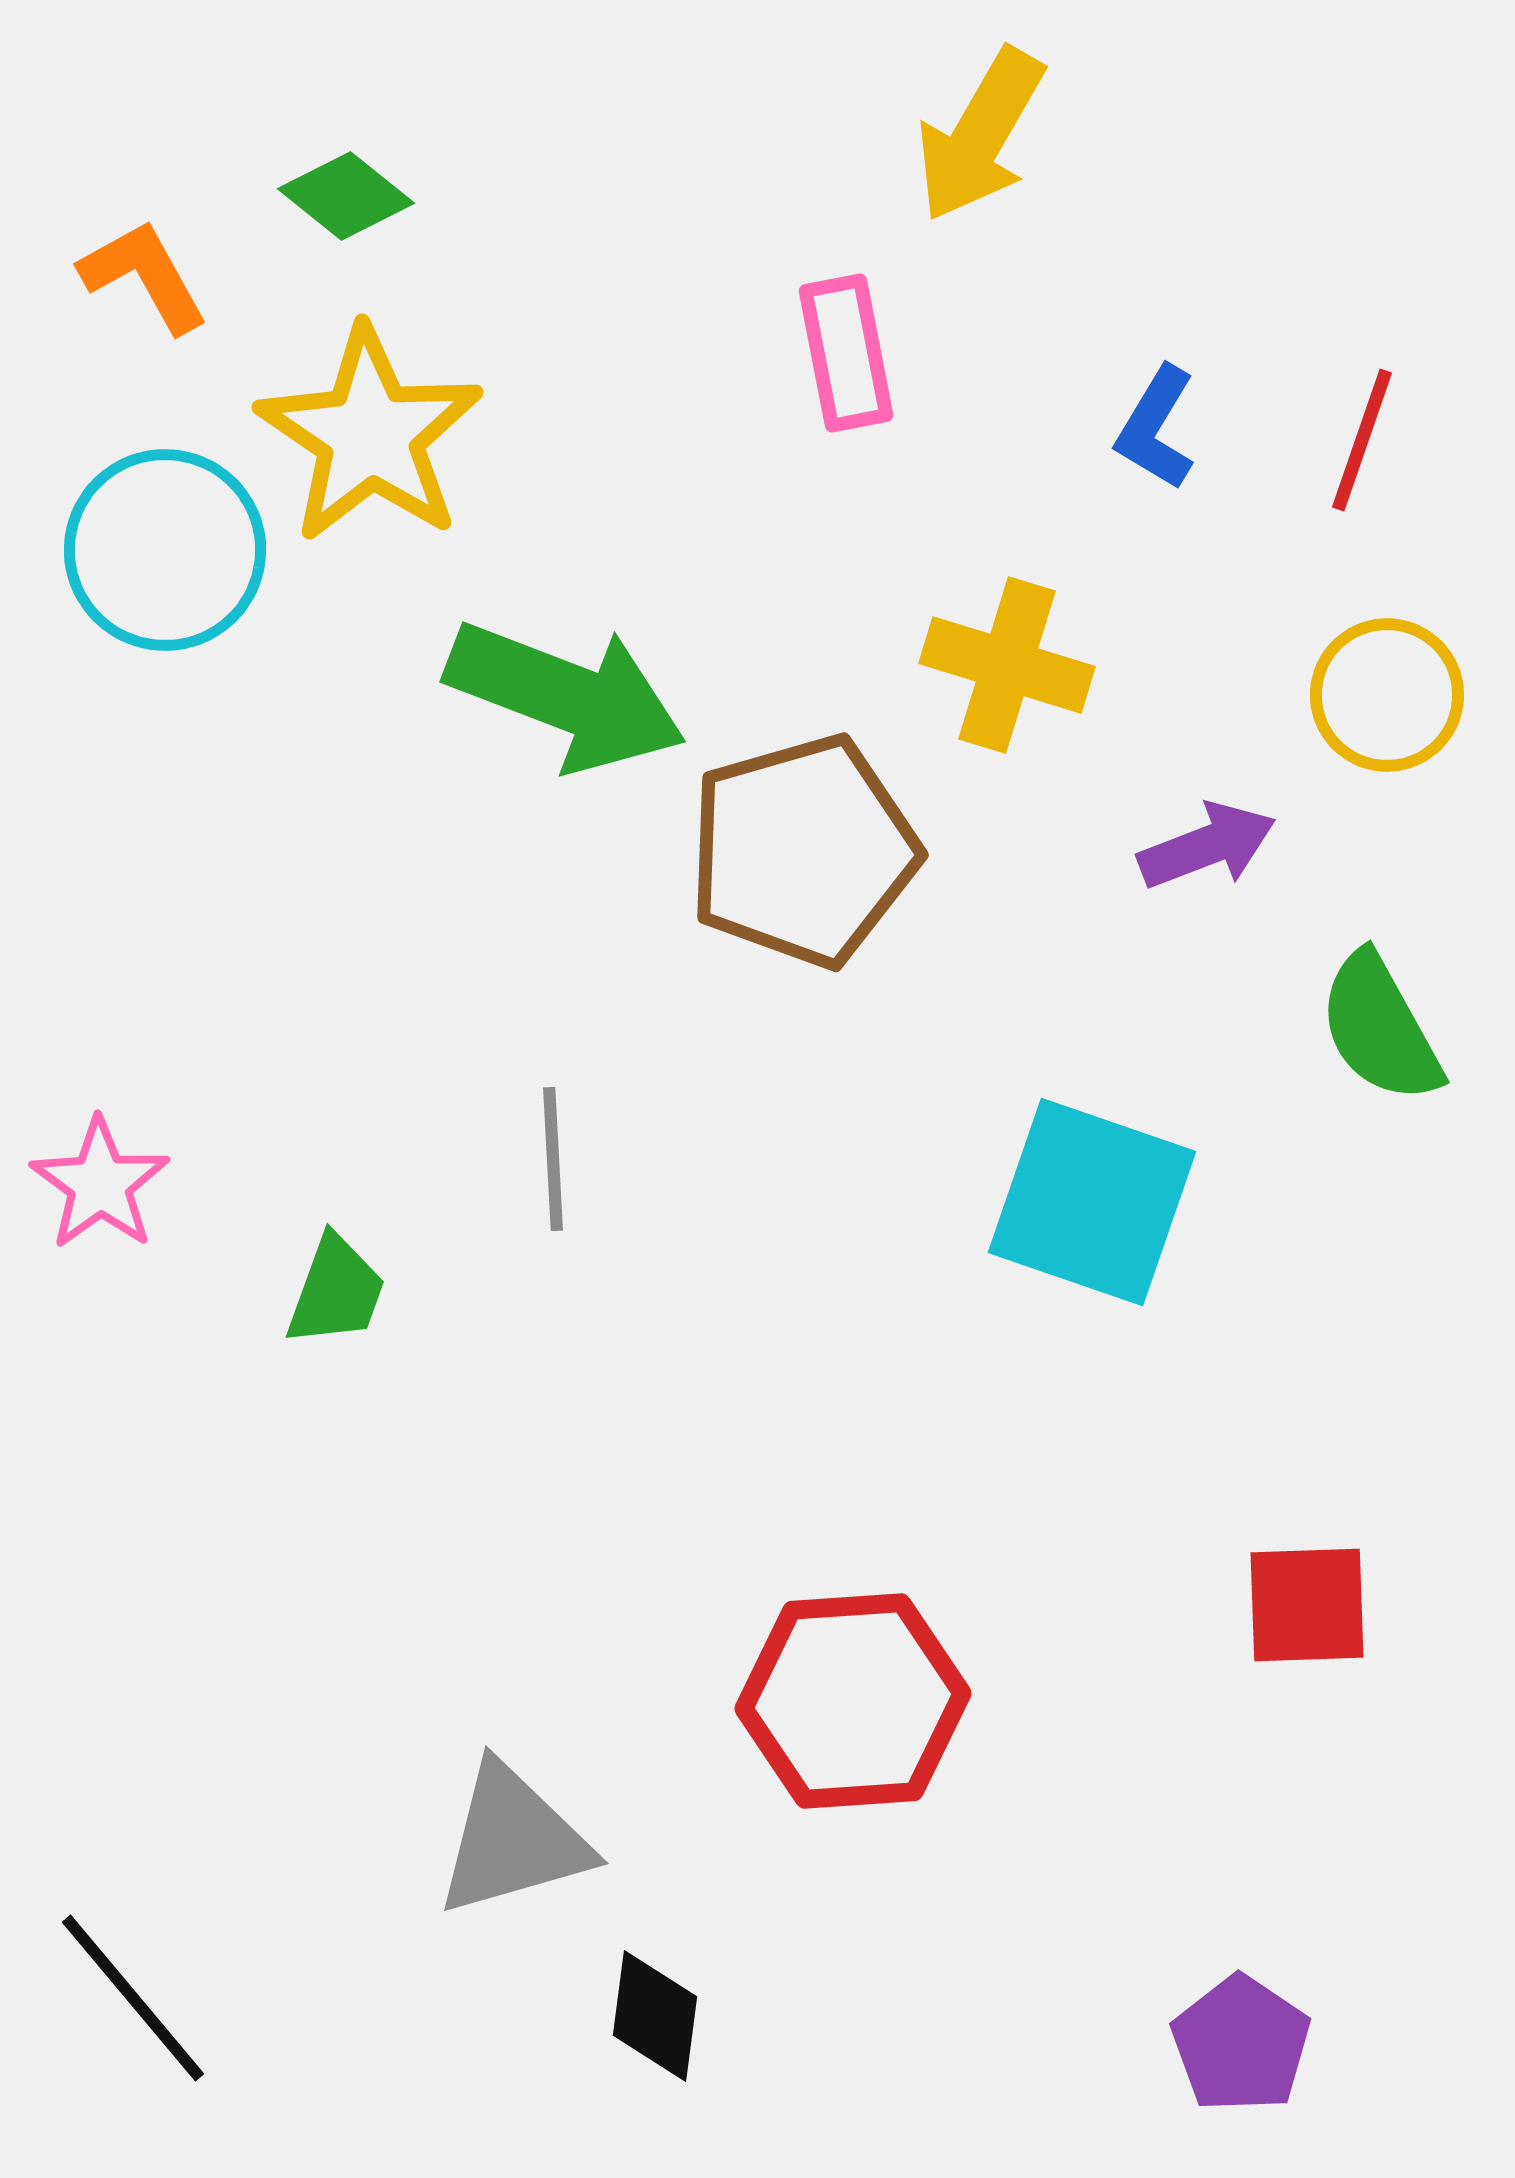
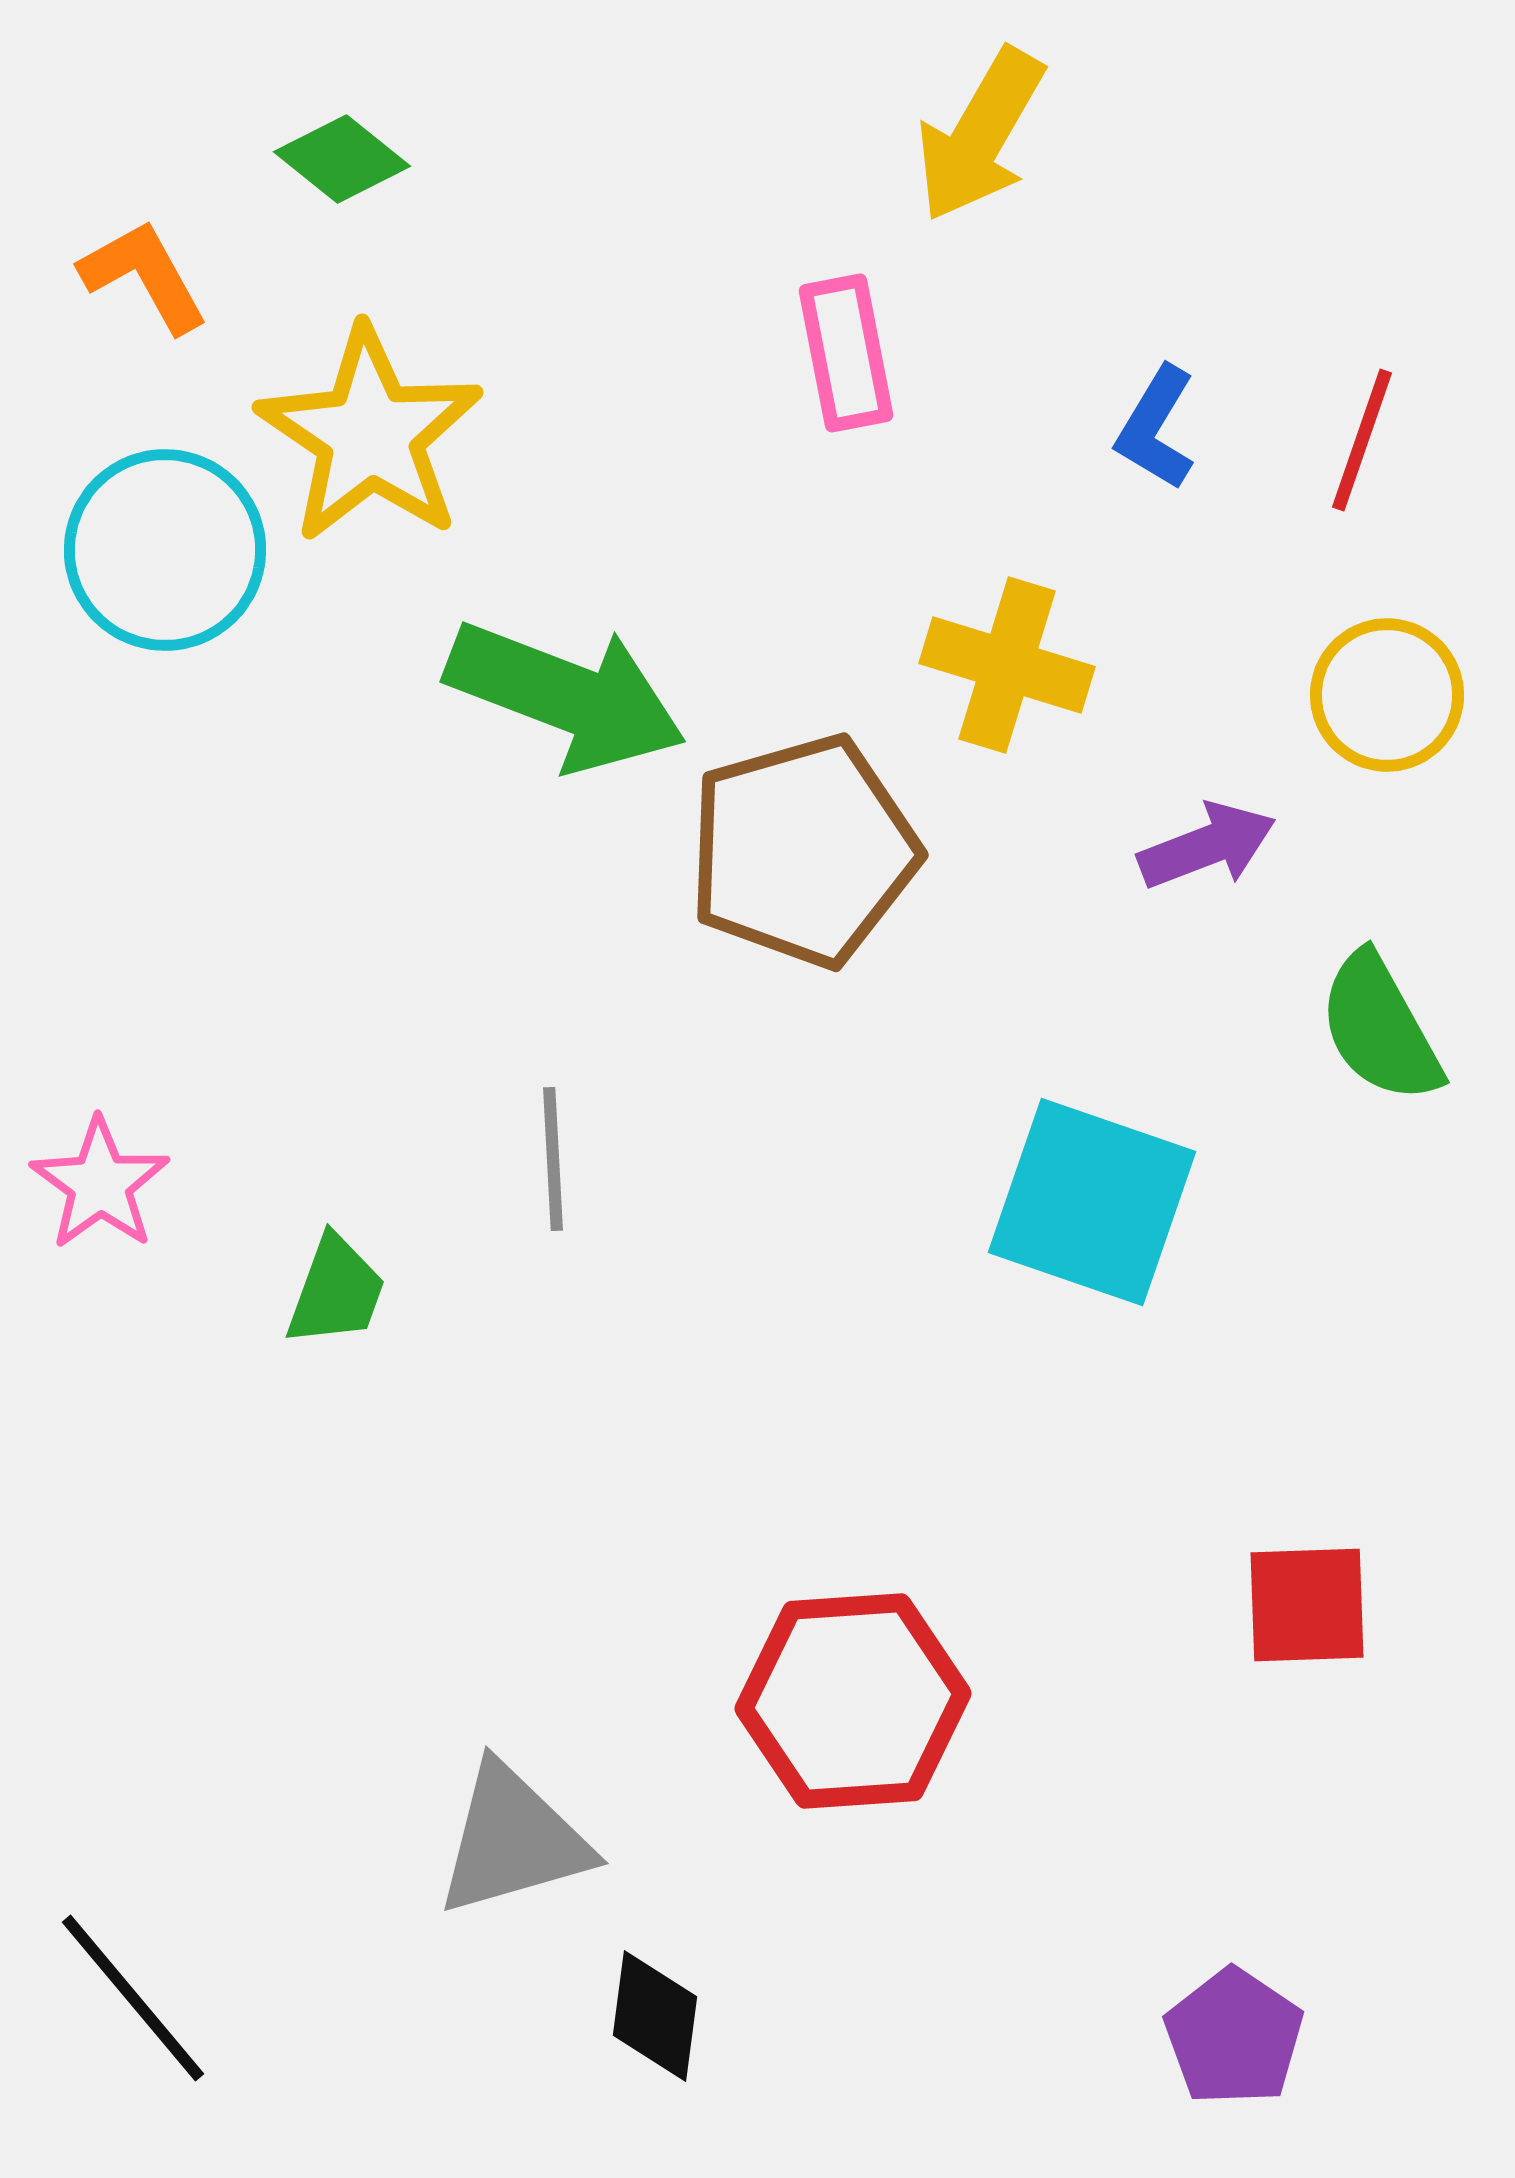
green diamond: moved 4 px left, 37 px up
purple pentagon: moved 7 px left, 7 px up
